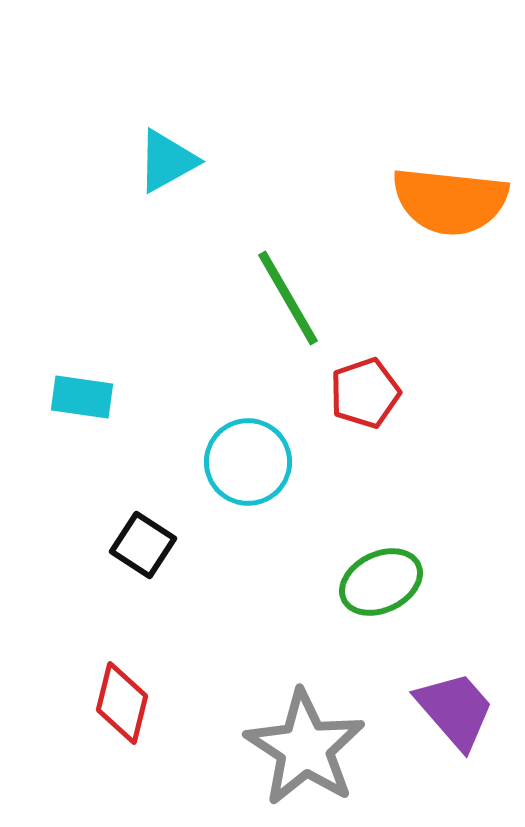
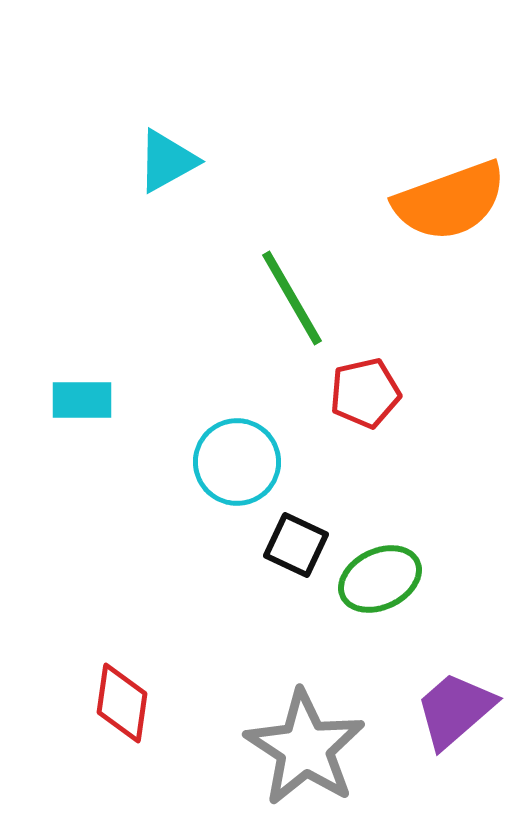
orange semicircle: rotated 26 degrees counterclockwise
green line: moved 4 px right
red pentagon: rotated 6 degrees clockwise
cyan rectangle: moved 3 px down; rotated 8 degrees counterclockwise
cyan circle: moved 11 px left
black square: moved 153 px right; rotated 8 degrees counterclockwise
green ellipse: moved 1 px left, 3 px up
red diamond: rotated 6 degrees counterclockwise
purple trapezoid: rotated 90 degrees counterclockwise
